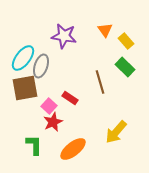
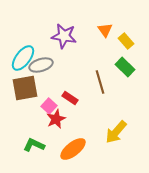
gray ellipse: moved 1 px up; rotated 55 degrees clockwise
red star: moved 3 px right, 3 px up
green L-shape: rotated 65 degrees counterclockwise
